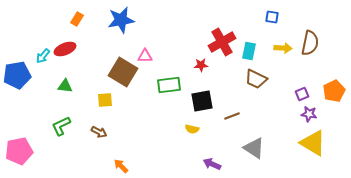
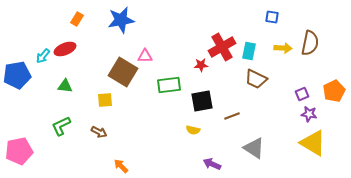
red cross: moved 5 px down
yellow semicircle: moved 1 px right, 1 px down
